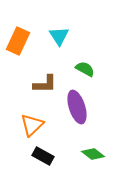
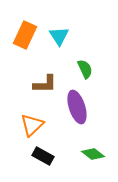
orange rectangle: moved 7 px right, 6 px up
green semicircle: rotated 36 degrees clockwise
